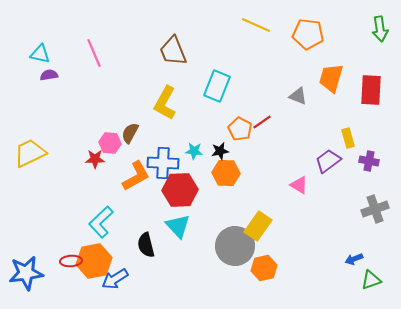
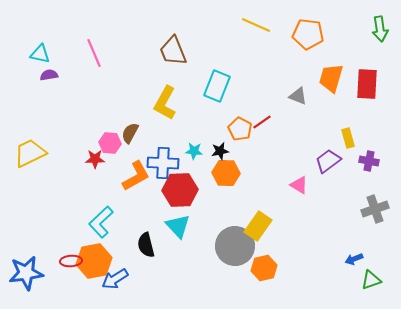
red rectangle at (371, 90): moved 4 px left, 6 px up
